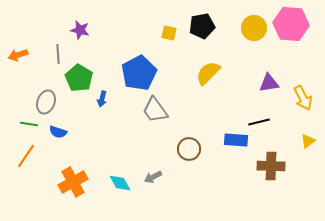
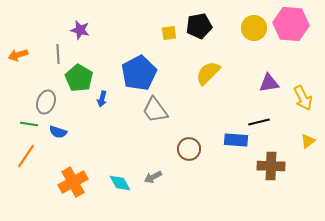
black pentagon: moved 3 px left
yellow square: rotated 21 degrees counterclockwise
